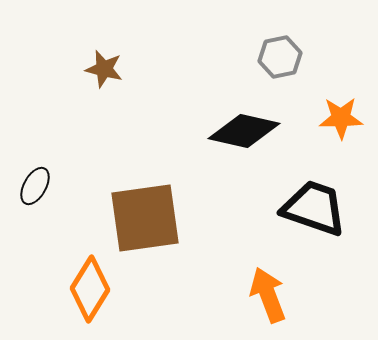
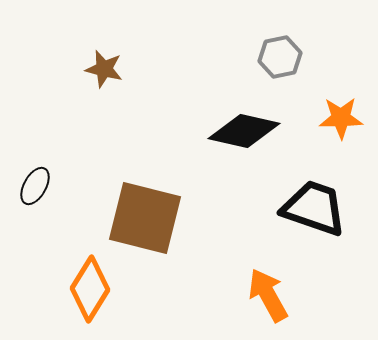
brown square: rotated 22 degrees clockwise
orange arrow: rotated 8 degrees counterclockwise
